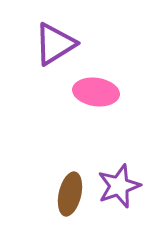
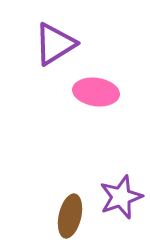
purple star: moved 2 px right, 11 px down
brown ellipse: moved 22 px down
